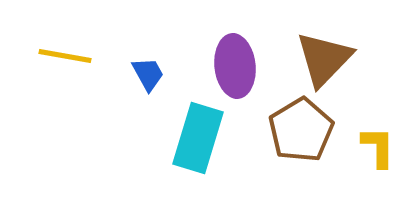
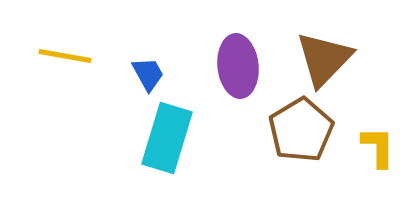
purple ellipse: moved 3 px right
cyan rectangle: moved 31 px left
